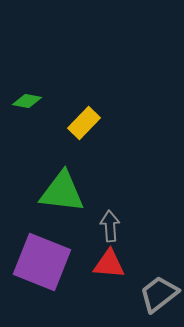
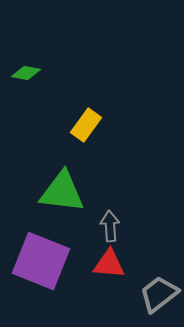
green diamond: moved 1 px left, 28 px up
yellow rectangle: moved 2 px right, 2 px down; rotated 8 degrees counterclockwise
purple square: moved 1 px left, 1 px up
